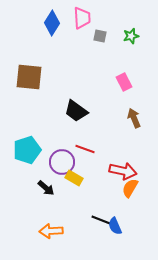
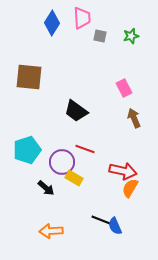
pink rectangle: moved 6 px down
